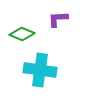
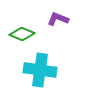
purple L-shape: rotated 25 degrees clockwise
